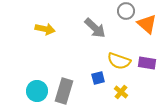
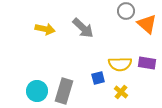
gray arrow: moved 12 px left
yellow semicircle: moved 1 px right, 3 px down; rotated 20 degrees counterclockwise
